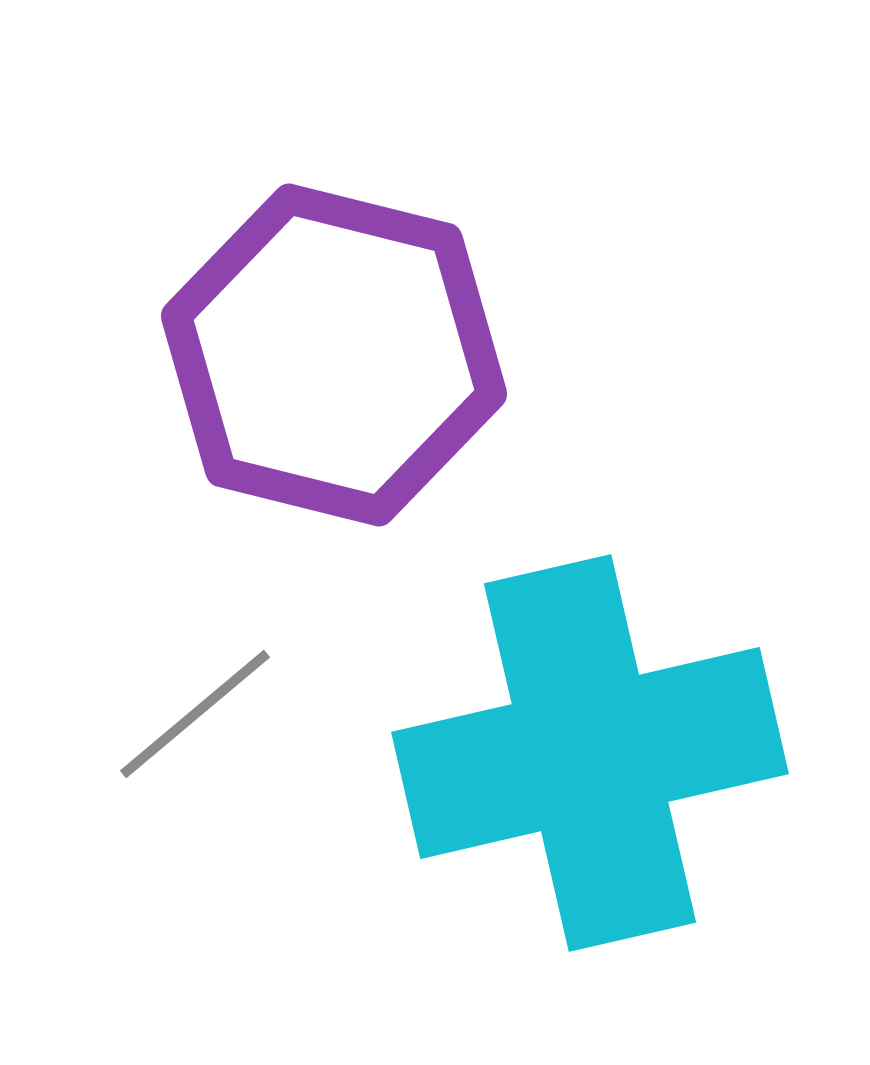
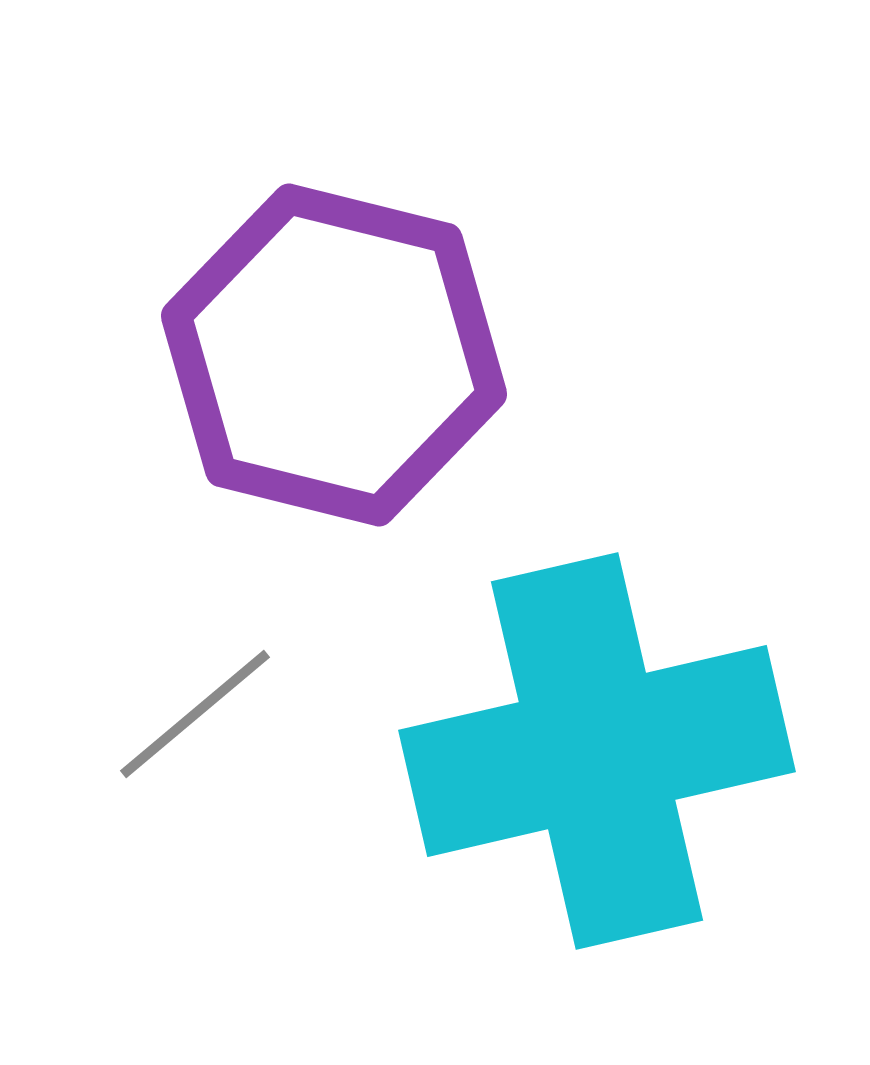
cyan cross: moved 7 px right, 2 px up
